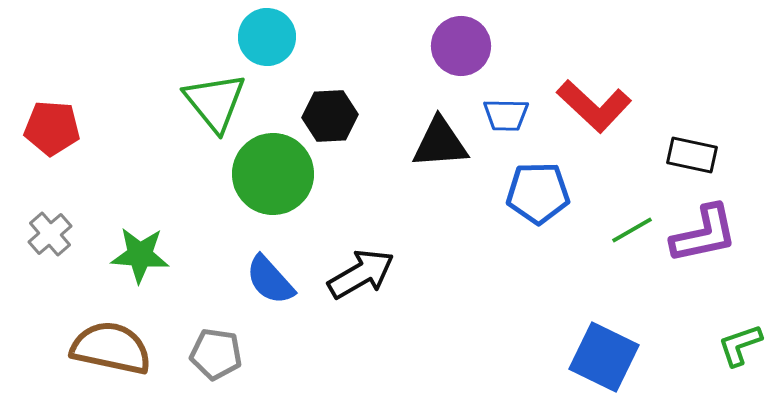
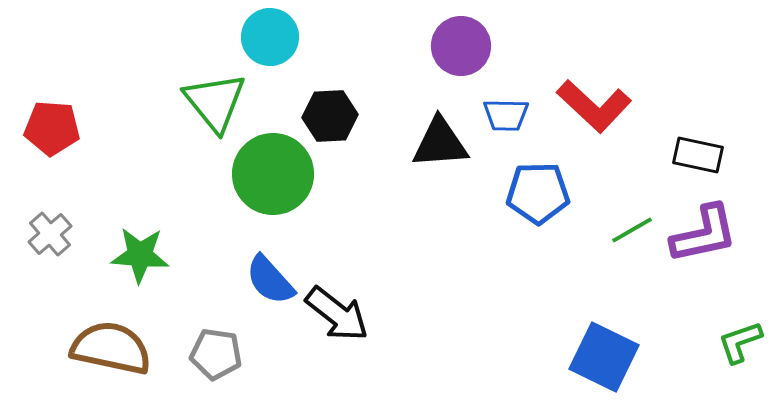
cyan circle: moved 3 px right
black rectangle: moved 6 px right
black arrow: moved 24 px left, 40 px down; rotated 68 degrees clockwise
green L-shape: moved 3 px up
